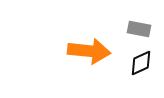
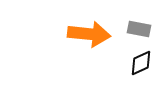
orange arrow: moved 17 px up
